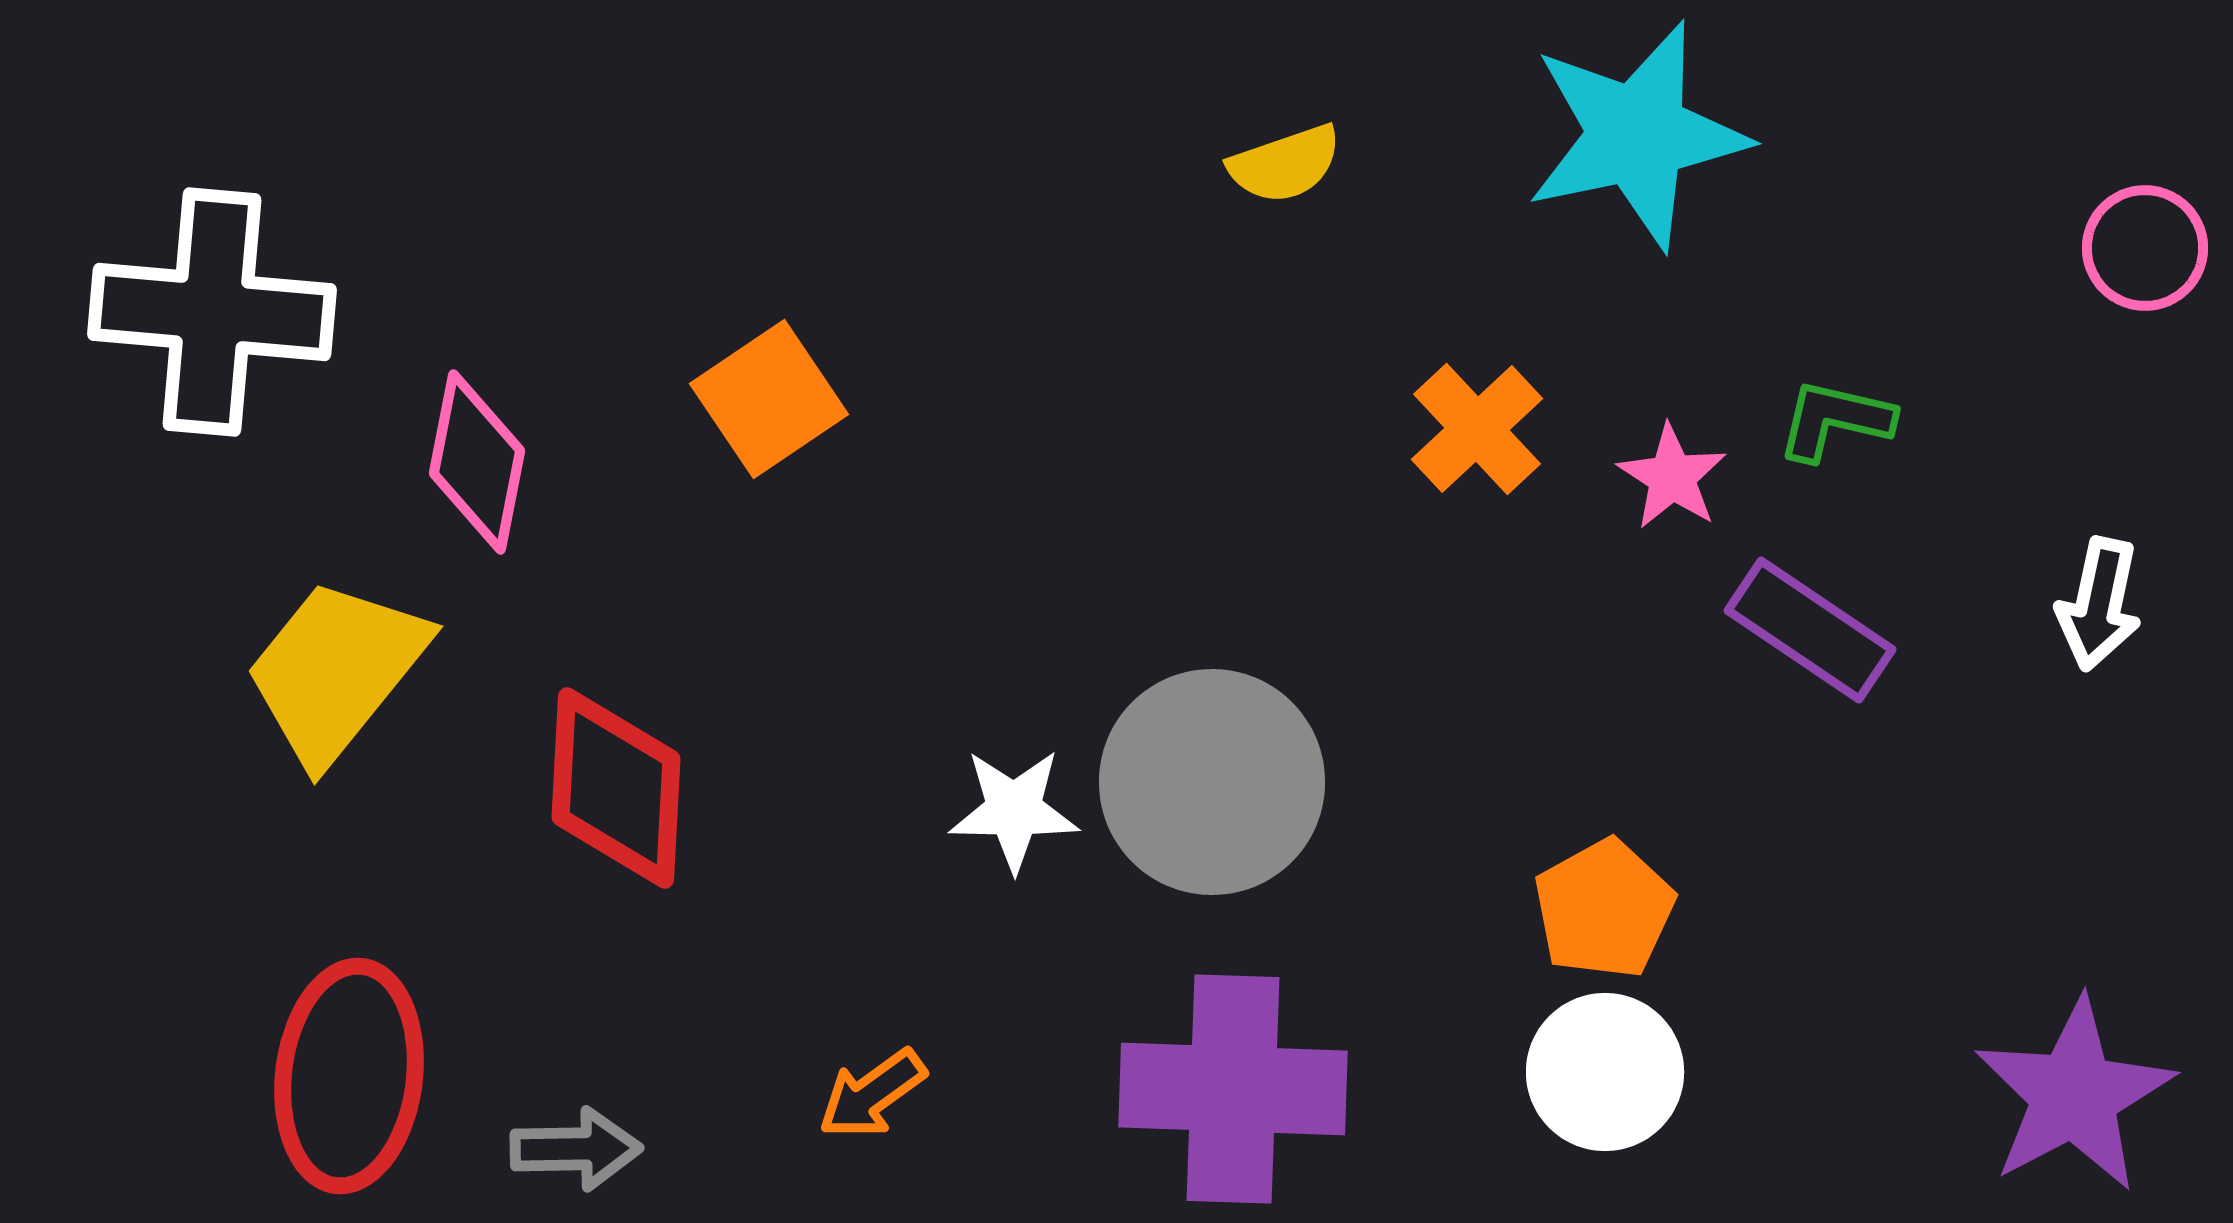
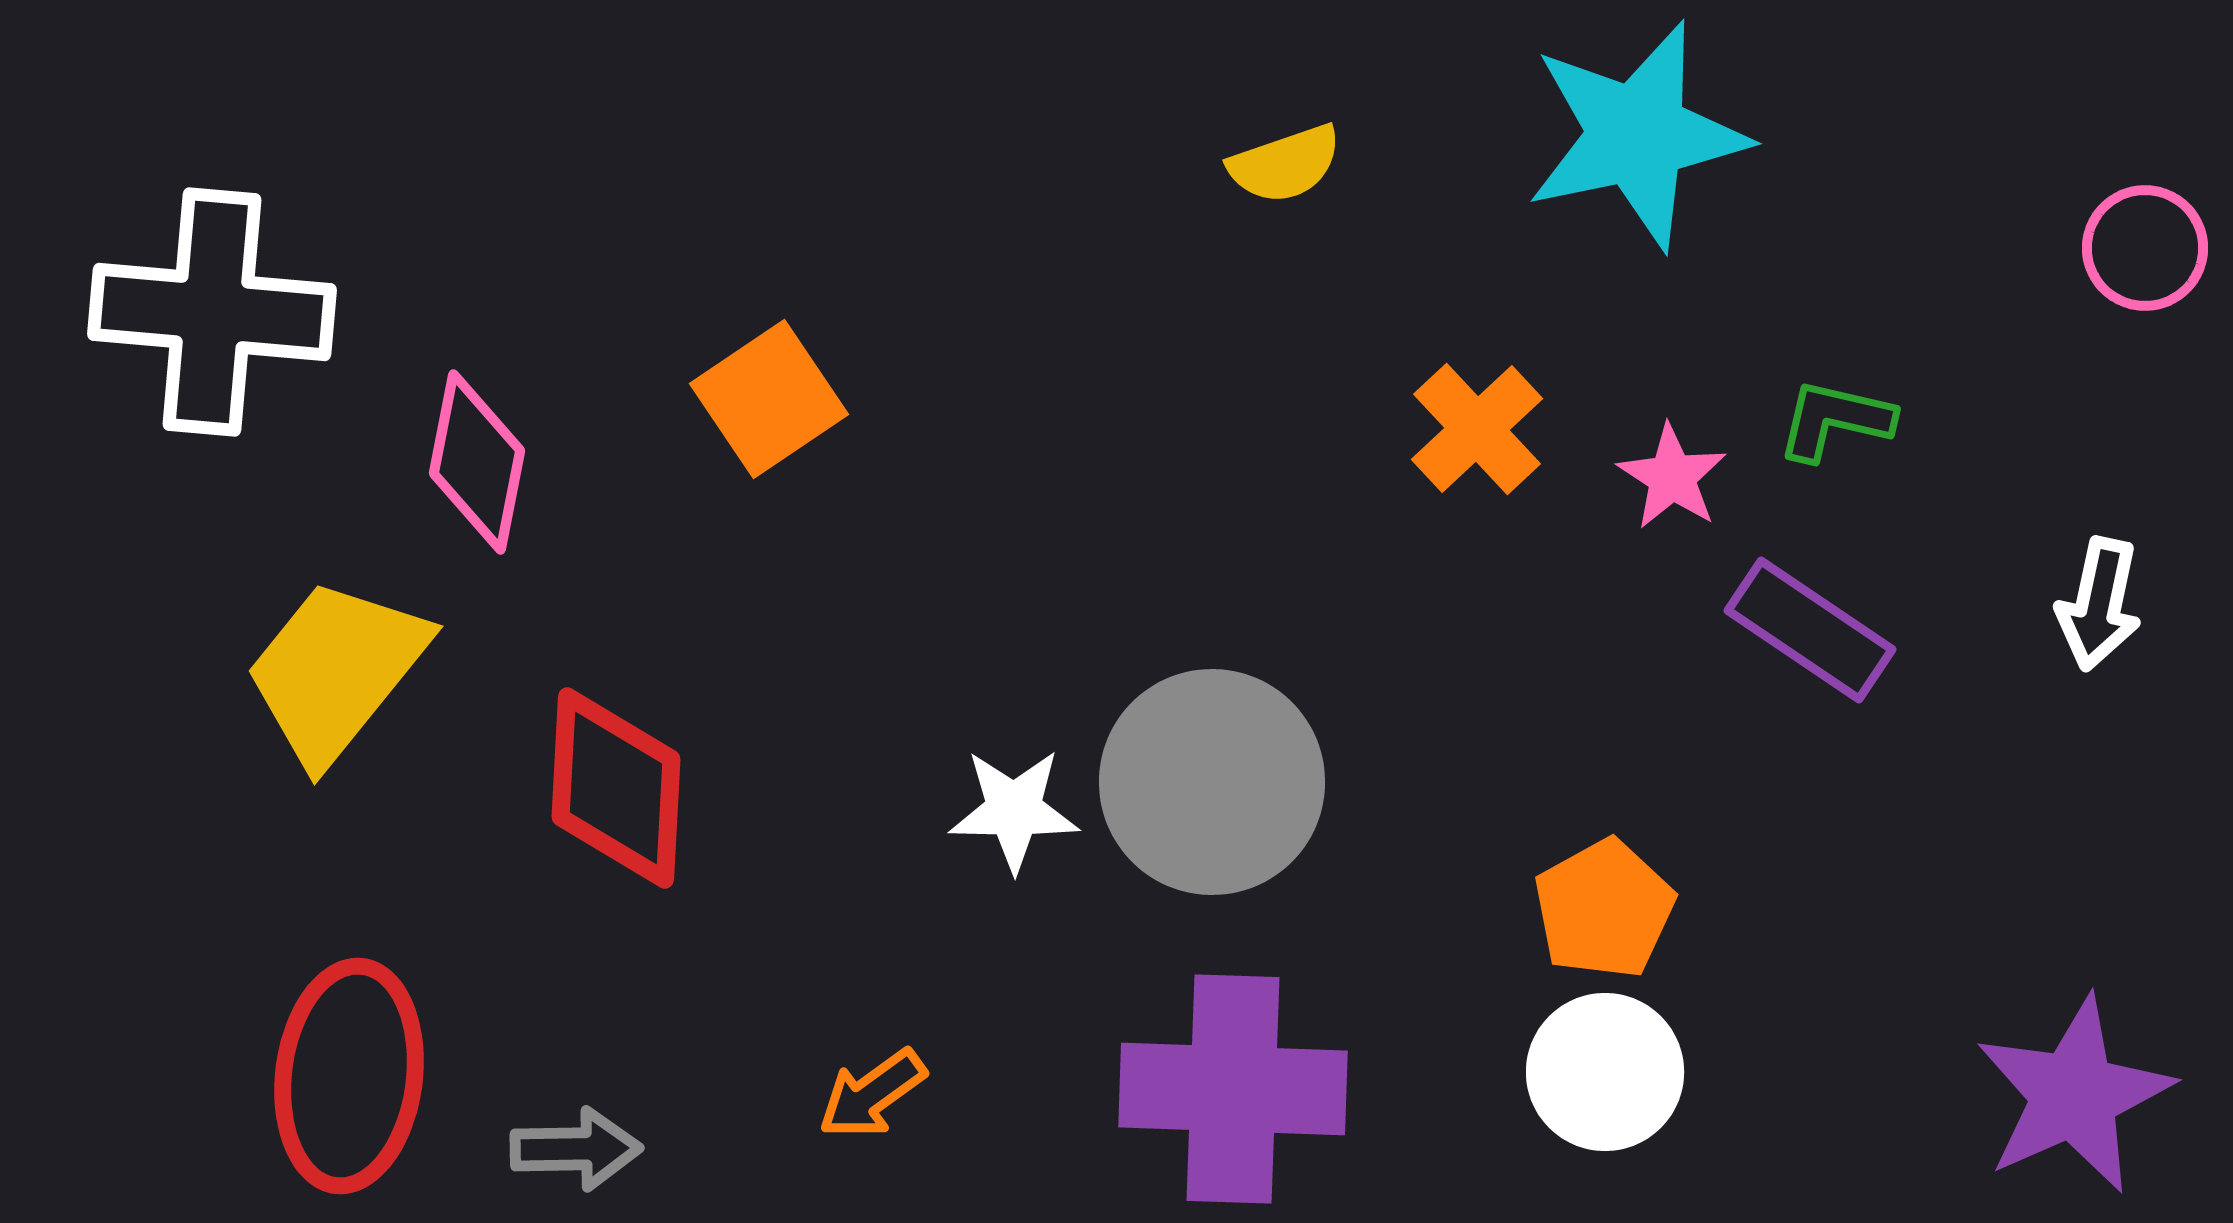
purple star: rotated 4 degrees clockwise
